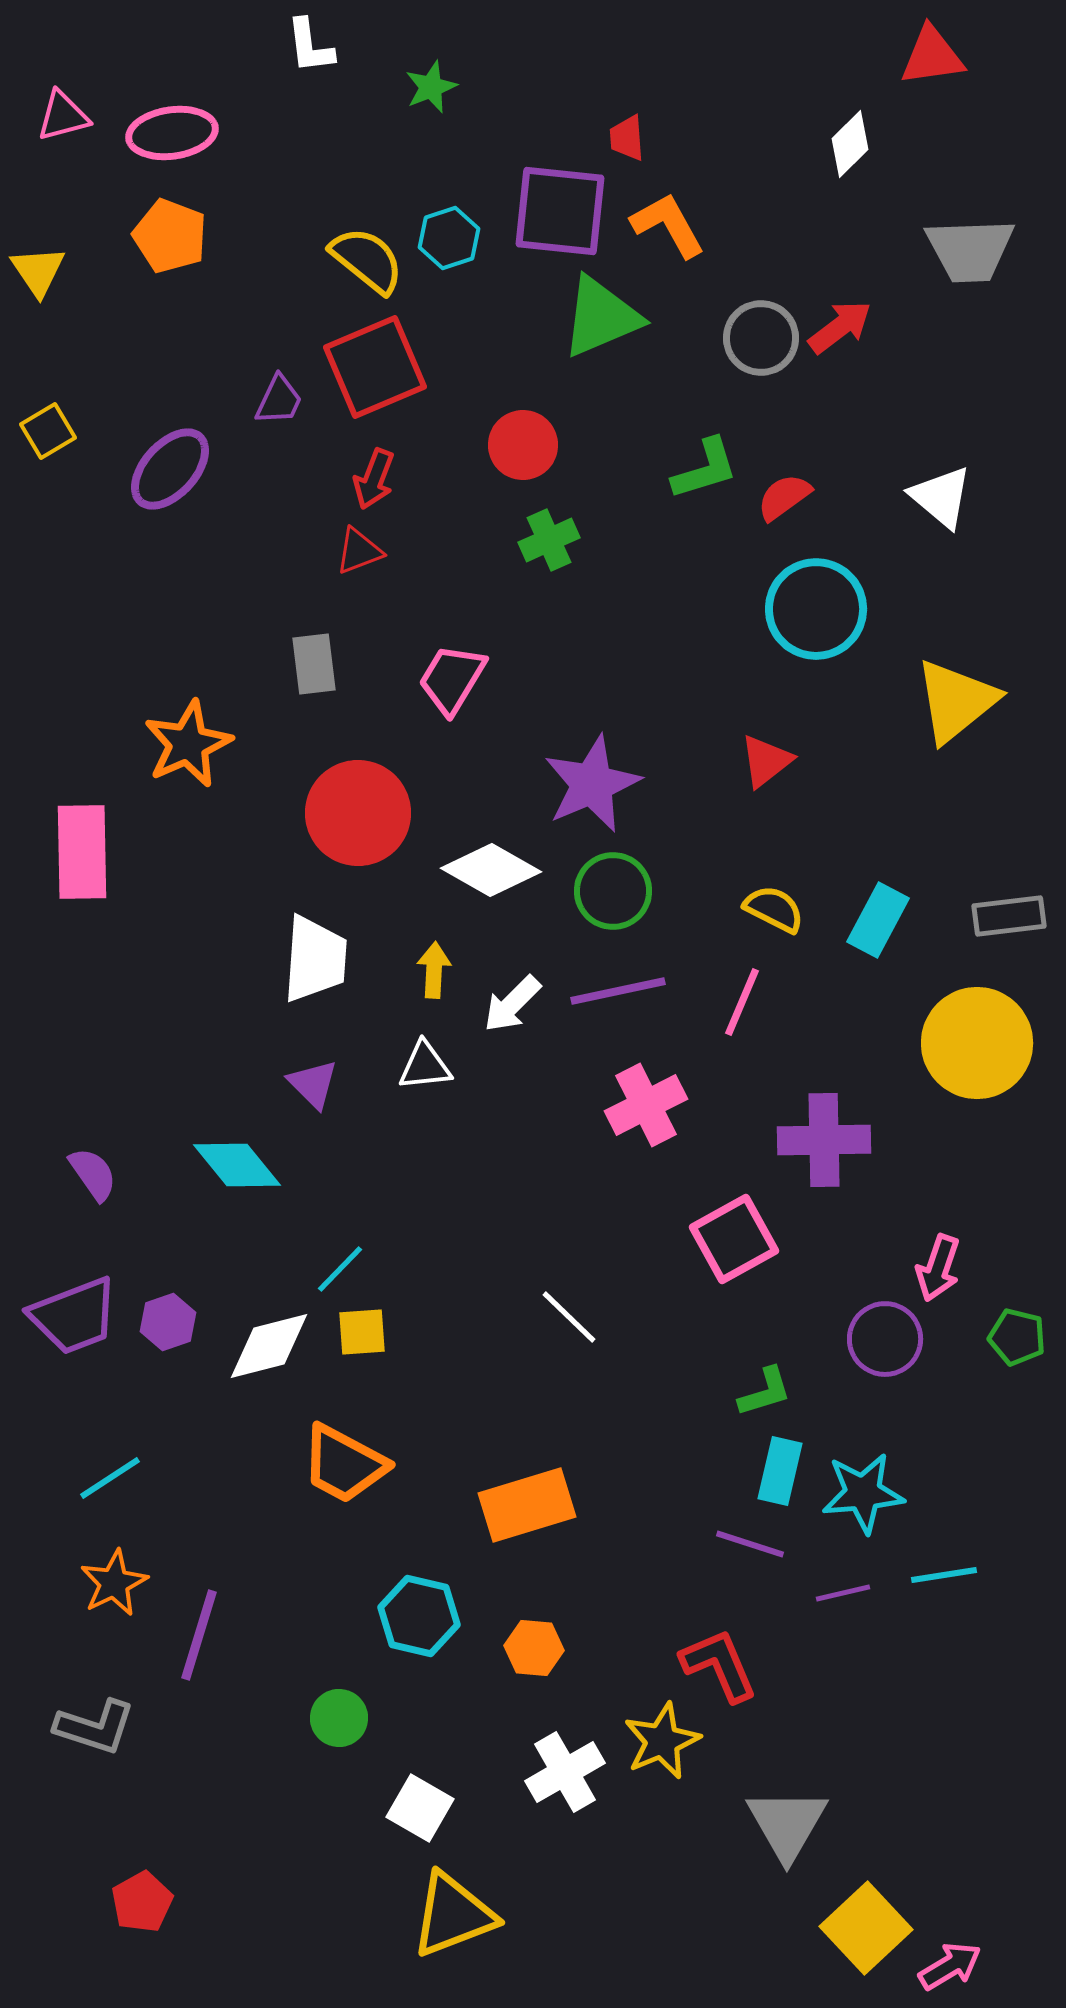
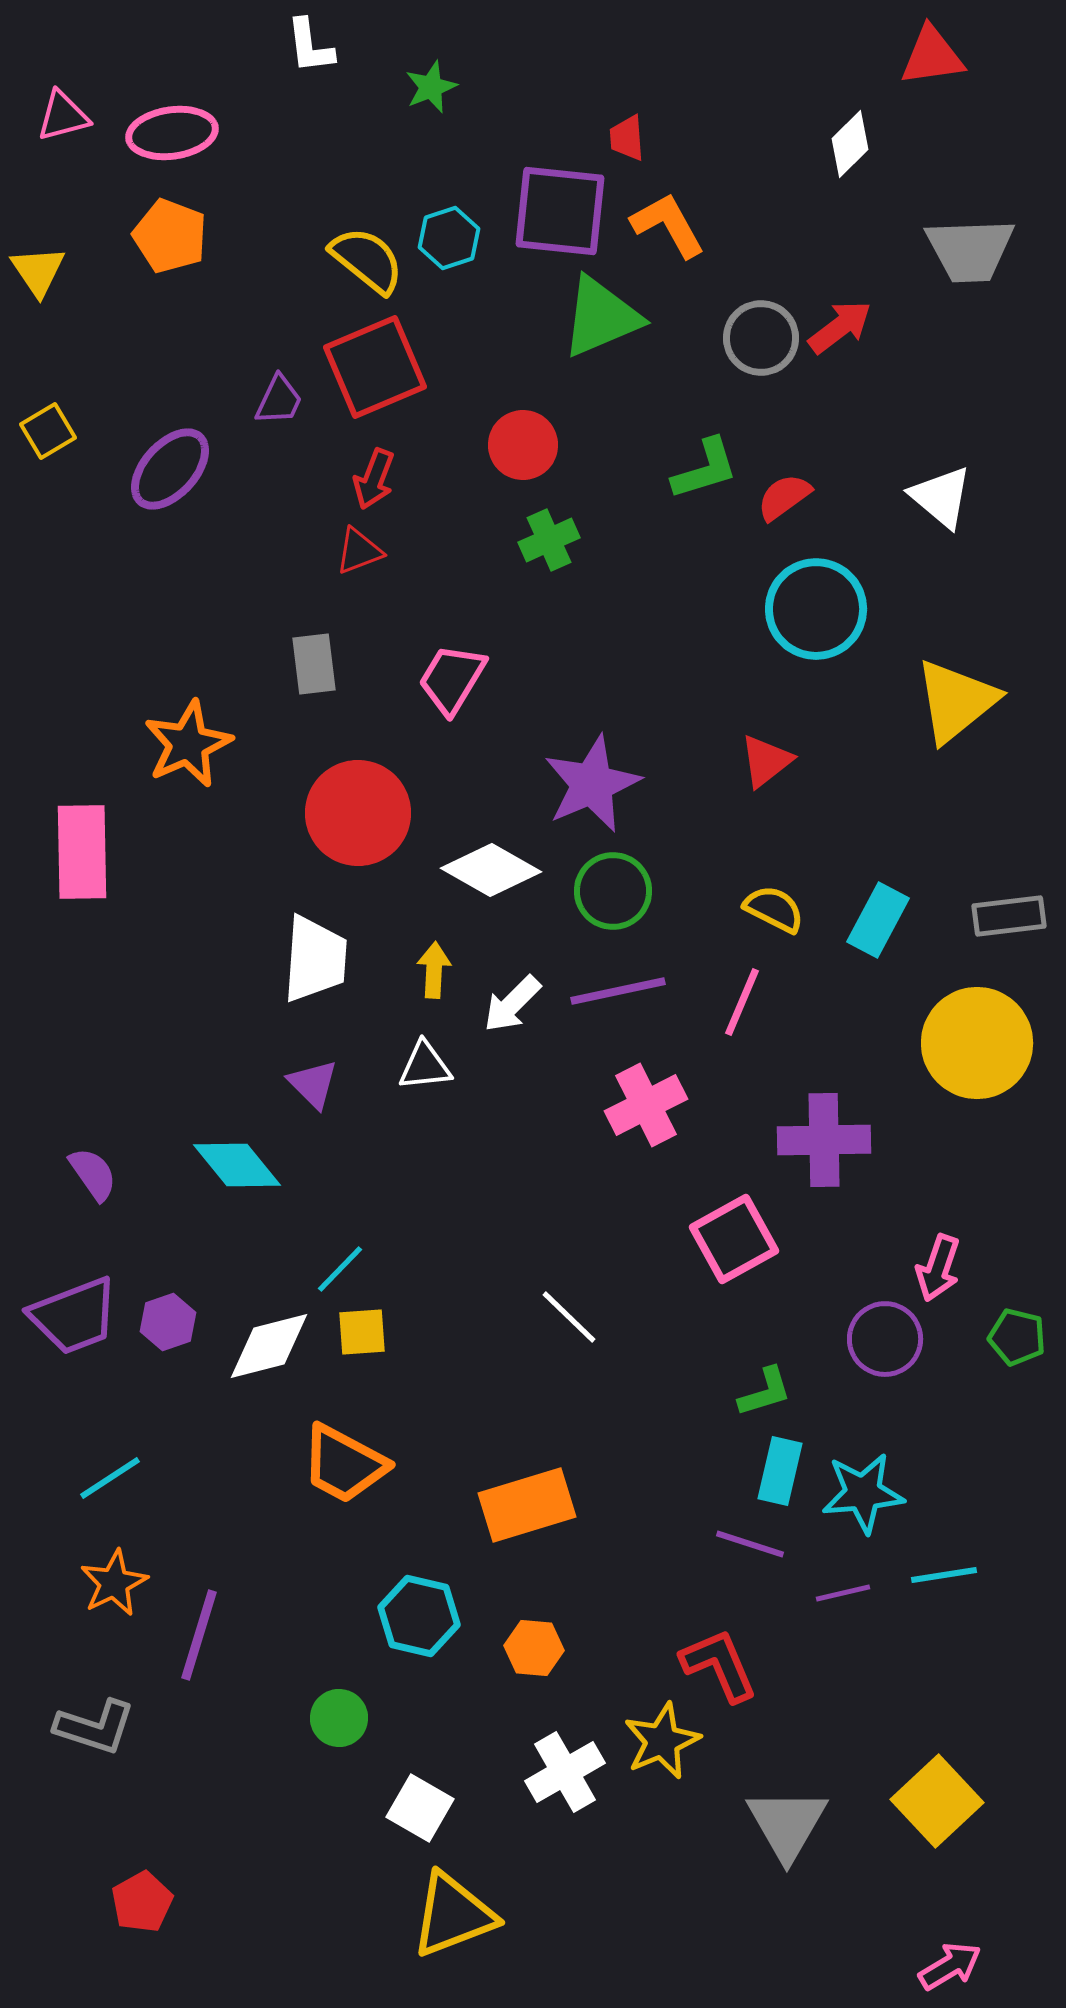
yellow square at (866, 1928): moved 71 px right, 127 px up
